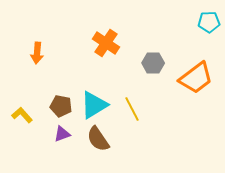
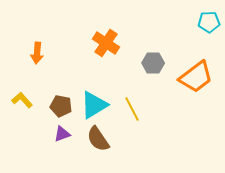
orange trapezoid: moved 1 px up
yellow L-shape: moved 15 px up
